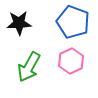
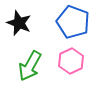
black star: rotated 25 degrees clockwise
green arrow: moved 1 px right, 1 px up
